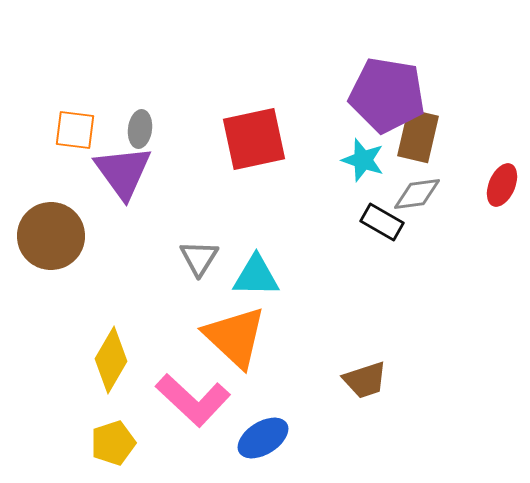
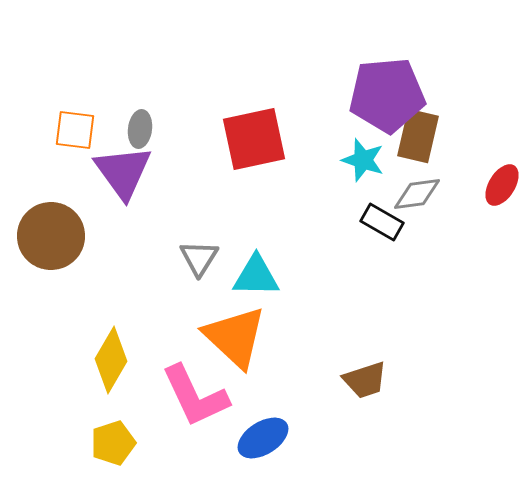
purple pentagon: rotated 14 degrees counterclockwise
red ellipse: rotated 9 degrees clockwise
pink L-shape: moved 2 px right, 4 px up; rotated 22 degrees clockwise
